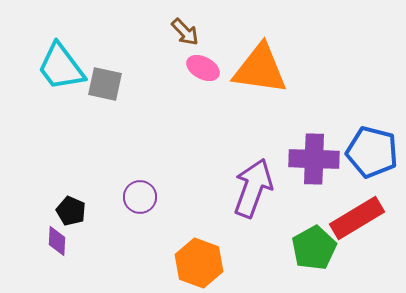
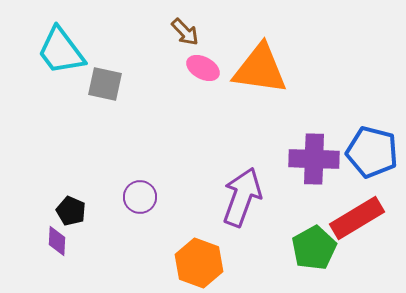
cyan trapezoid: moved 16 px up
purple arrow: moved 11 px left, 9 px down
